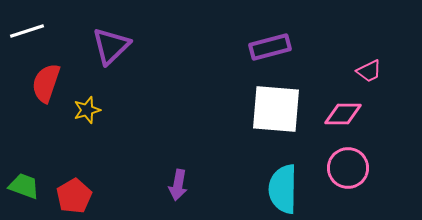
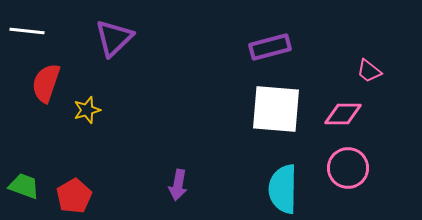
white line: rotated 24 degrees clockwise
purple triangle: moved 3 px right, 8 px up
pink trapezoid: rotated 64 degrees clockwise
